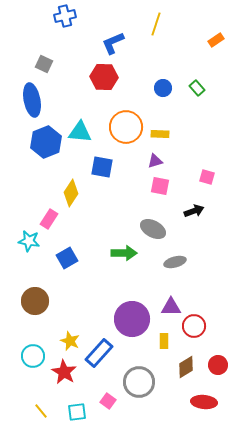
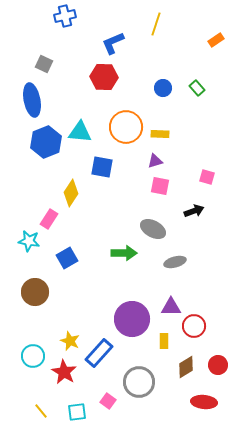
brown circle at (35, 301): moved 9 px up
